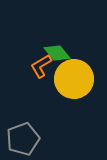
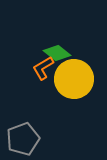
green diamond: rotated 12 degrees counterclockwise
orange L-shape: moved 2 px right, 2 px down
